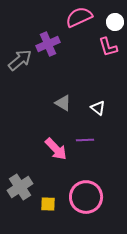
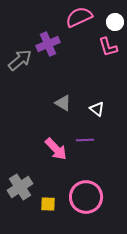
white triangle: moved 1 px left, 1 px down
